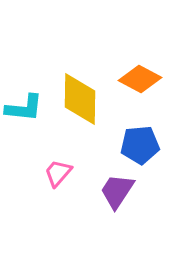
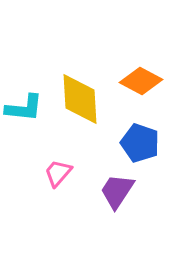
orange diamond: moved 1 px right, 2 px down
yellow diamond: rotated 4 degrees counterclockwise
blue pentagon: moved 2 px up; rotated 24 degrees clockwise
